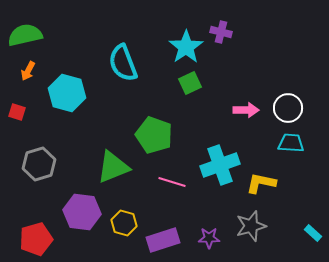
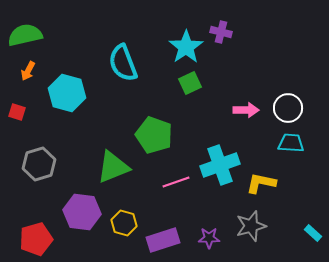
pink line: moved 4 px right; rotated 36 degrees counterclockwise
